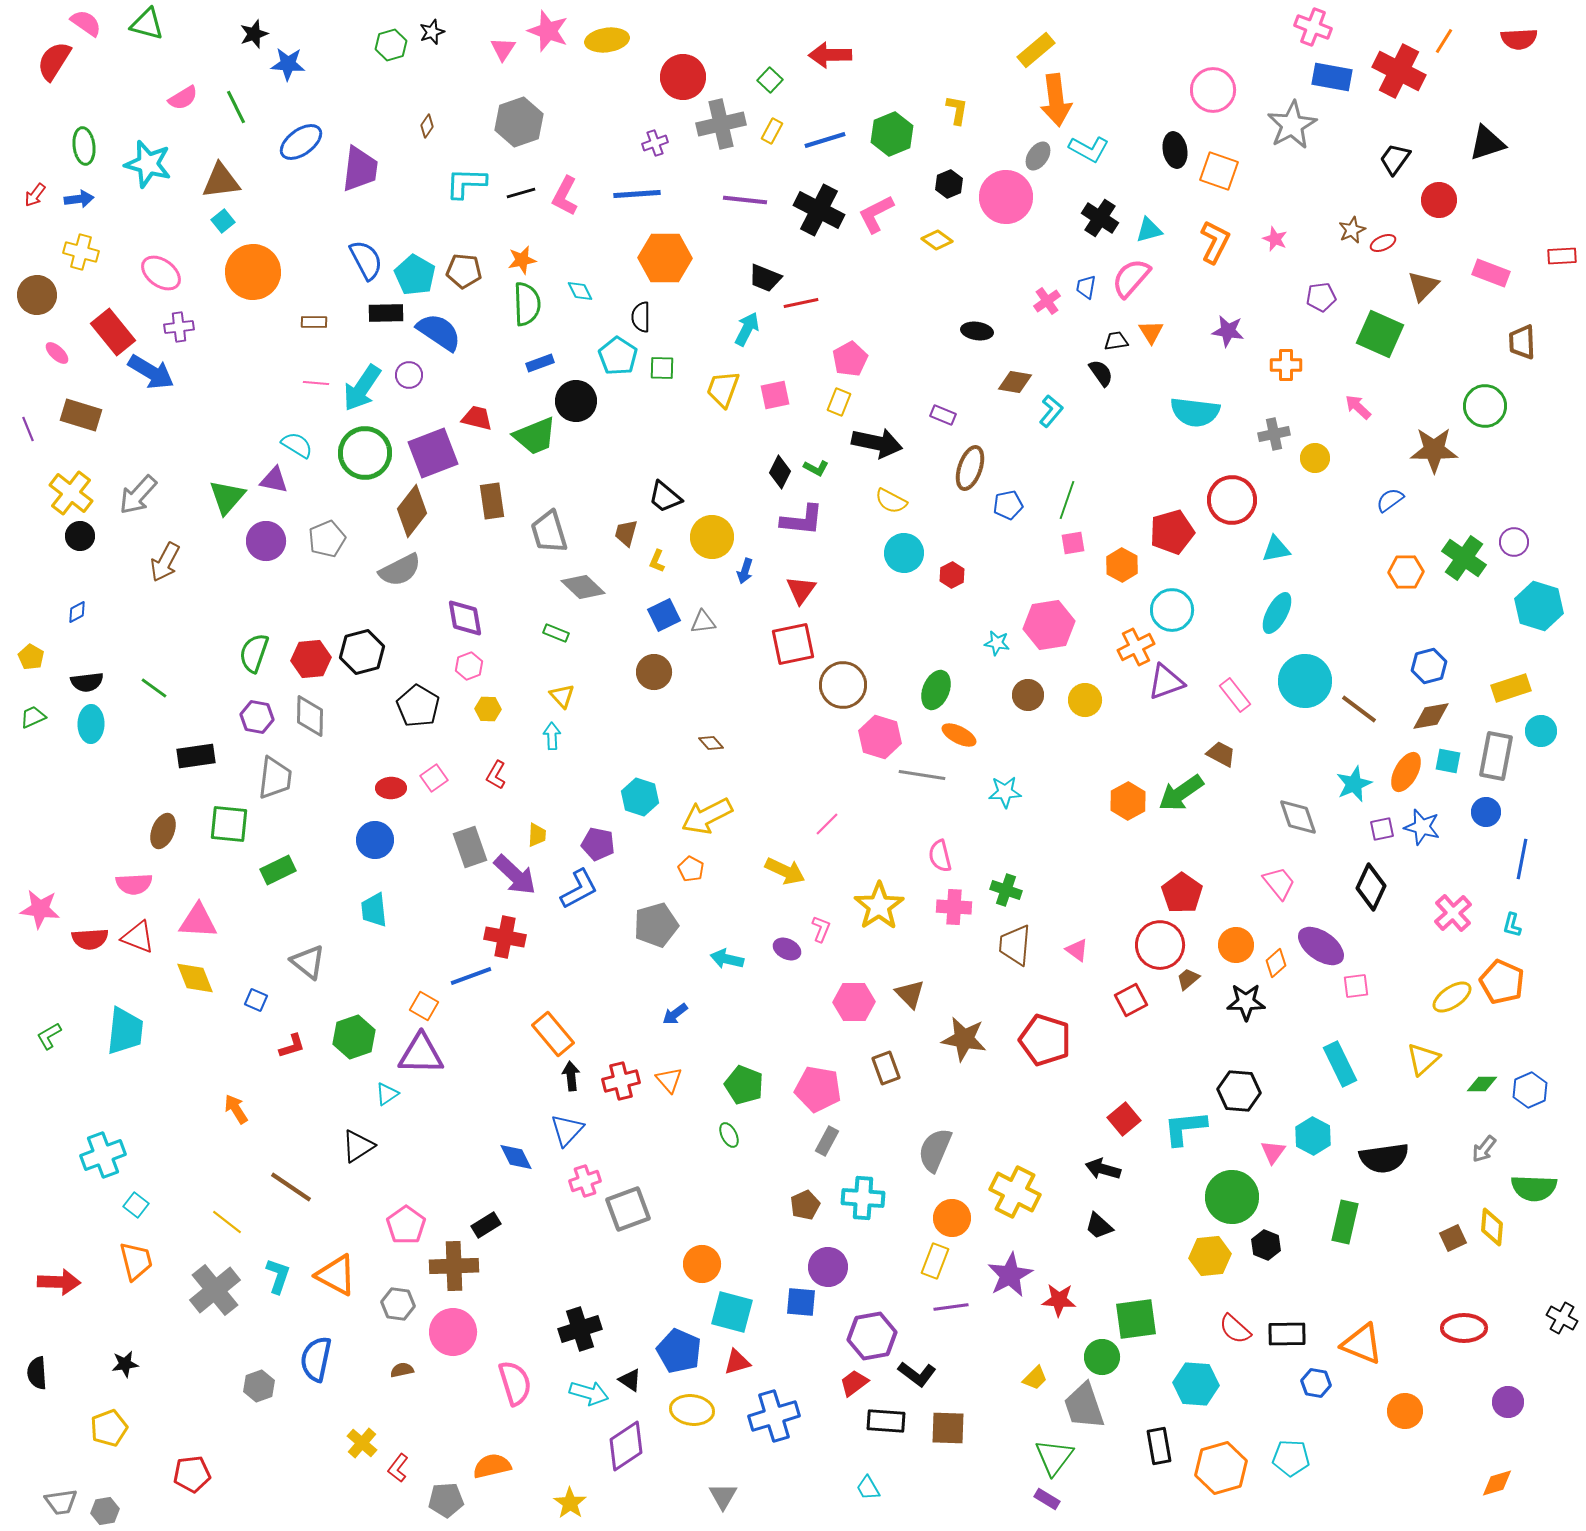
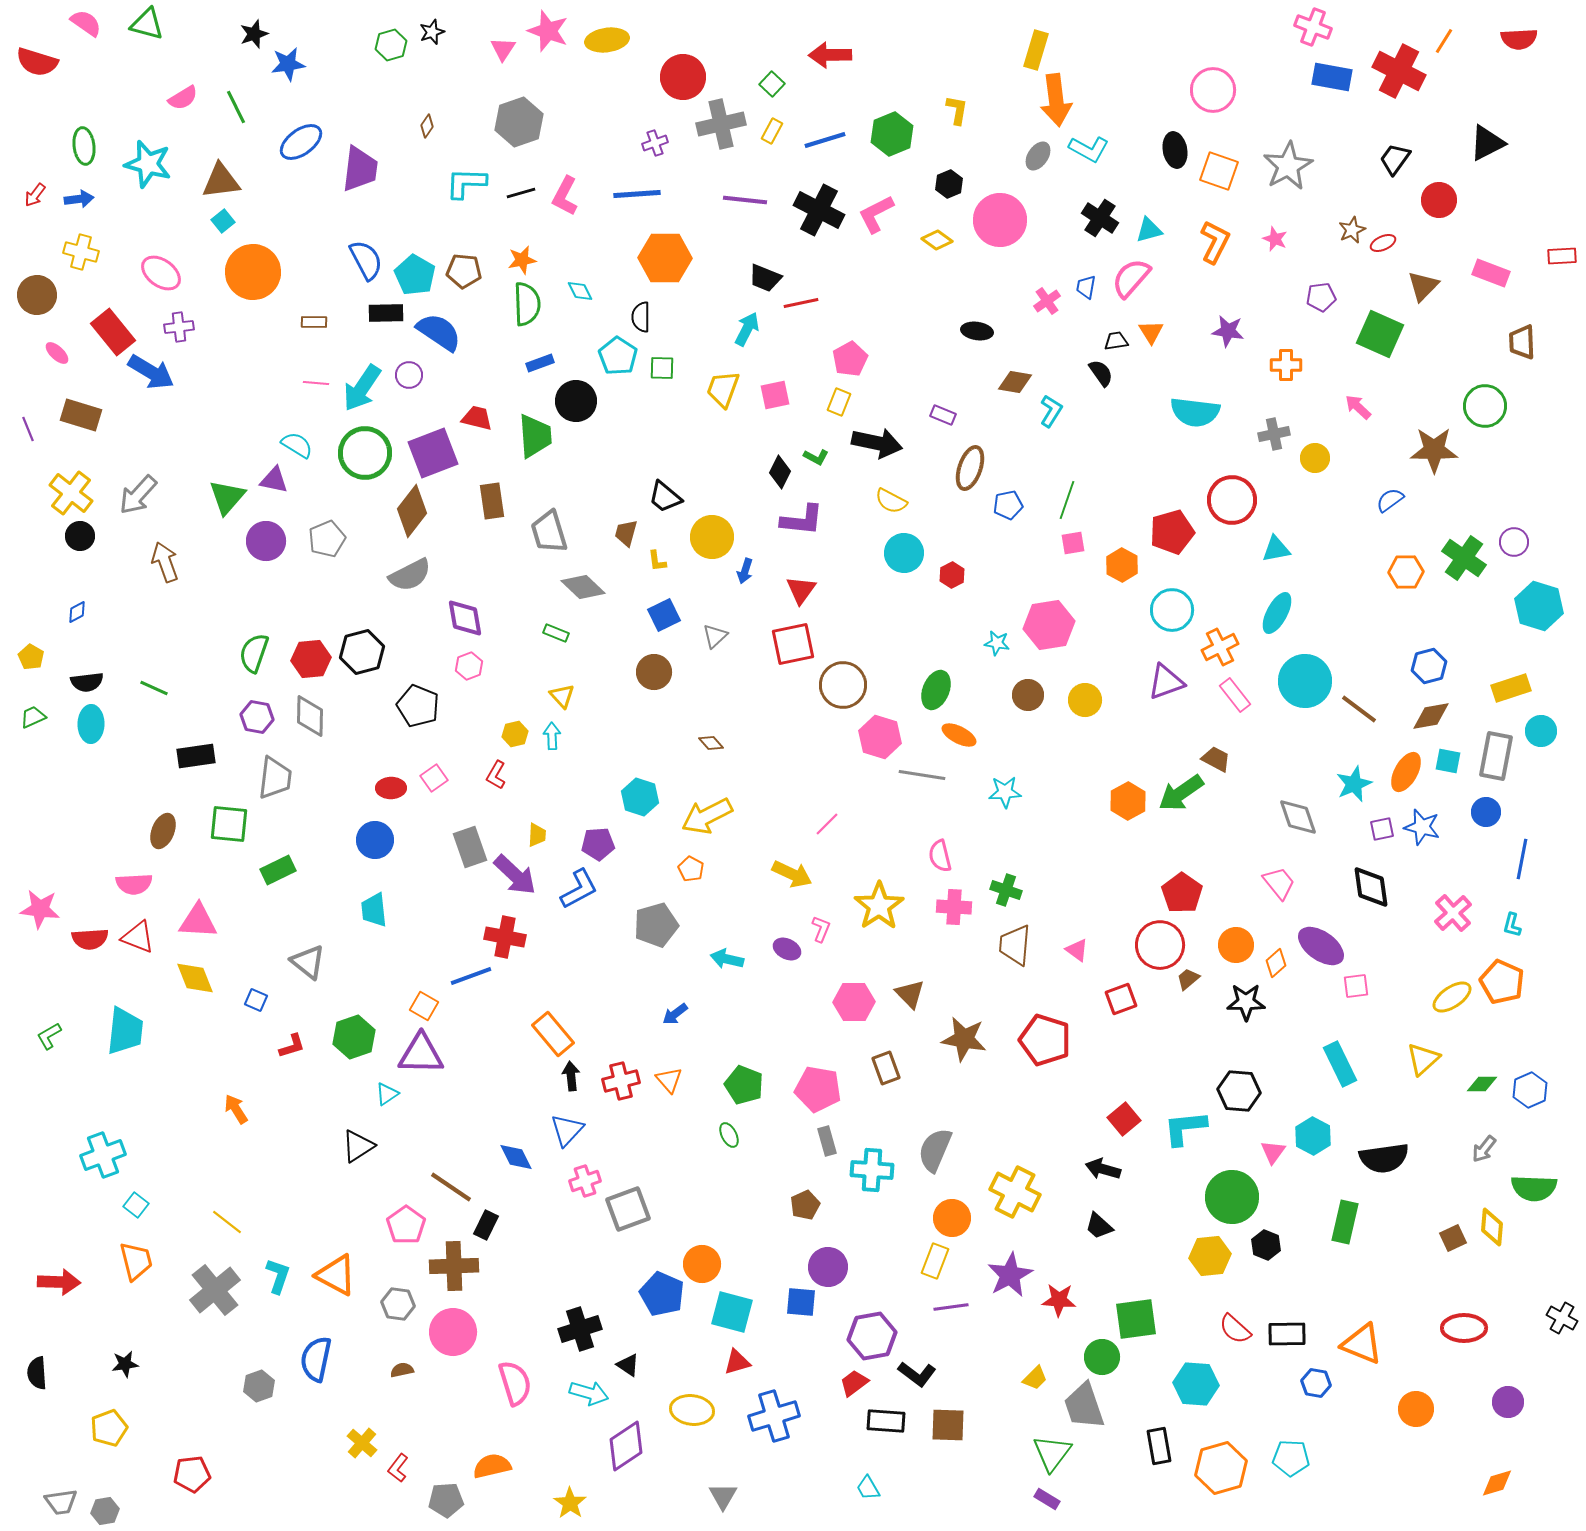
yellow rectangle at (1036, 50): rotated 33 degrees counterclockwise
red semicircle at (54, 61): moved 17 px left, 1 px down; rotated 105 degrees counterclockwise
blue star at (288, 64): rotated 12 degrees counterclockwise
green square at (770, 80): moved 2 px right, 4 px down
gray star at (1292, 125): moved 4 px left, 41 px down
black triangle at (1487, 143): rotated 9 degrees counterclockwise
pink circle at (1006, 197): moved 6 px left, 23 px down
cyan L-shape at (1051, 411): rotated 8 degrees counterclockwise
green trapezoid at (535, 436): rotated 72 degrees counterclockwise
green L-shape at (816, 468): moved 11 px up
yellow L-shape at (657, 561): rotated 30 degrees counterclockwise
brown arrow at (165, 562): rotated 132 degrees clockwise
gray semicircle at (400, 570): moved 10 px right, 5 px down
gray triangle at (703, 622): moved 12 px right, 14 px down; rotated 36 degrees counterclockwise
orange cross at (1136, 647): moved 84 px right
green line at (154, 688): rotated 12 degrees counterclockwise
black pentagon at (418, 706): rotated 9 degrees counterclockwise
yellow hexagon at (488, 709): moved 27 px right, 25 px down; rotated 15 degrees counterclockwise
brown trapezoid at (1221, 754): moved 5 px left, 5 px down
purple pentagon at (598, 844): rotated 16 degrees counterclockwise
yellow arrow at (785, 871): moved 7 px right, 3 px down
black diamond at (1371, 887): rotated 33 degrees counterclockwise
red square at (1131, 1000): moved 10 px left, 1 px up; rotated 8 degrees clockwise
gray rectangle at (827, 1141): rotated 44 degrees counterclockwise
brown line at (291, 1187): moved 160 px right
cyan cross at (863, 1198): moved 9 px right, 28 px up
black rectangle at (486, 1225): rotated 32 degrees counterclockwise
blue pentagon at (679, 1351): moved 17 px left, 57 px up
black triangle at (630, 1380): moved 2 px left, 15 px up
orange circle at (1405, 1411): moved 11 px right, 2 px up
brown square at (948, 1428): moved 3 px up
green triangle at (1054, 1457): moved 2 px left, 4 px up
